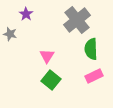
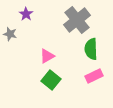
pink triangle: rotated 28 degrees clockwise
